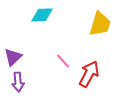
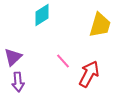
cyan diamond: rotated 30 degrees counterclockwise
yellow trapezoid: moved 1 px down
